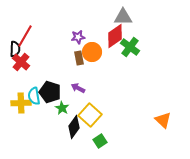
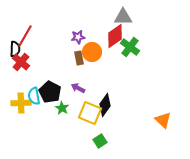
black pentagon: rotated 10 degrees clockwise
yellow square: moved 2 px up; rotated 20 degrees counterclockwise
black diamond: moved 31 px right, 22 px up
